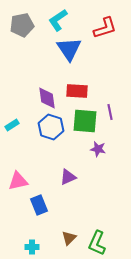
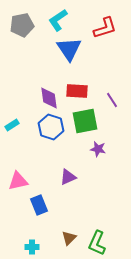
purple diamond: moved 2 px right
purple line: moved 2 px right, 12 px up; rotated 21 degrees counterclockwise
green square: rotated 16 degrees counterclockwise
